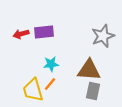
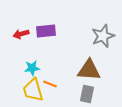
purple rectangle: moved 2 px right, 1 px up
cyan star: moved 19 px left, 4 px down
orange line: rotated 72 degrees clockwise
gray rectangle: moved 6 px left, 3 px down
